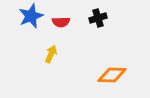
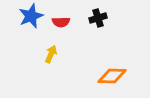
orange diamond: moved 1 px down
